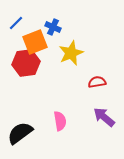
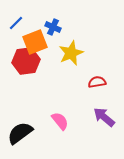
red hexagon: moved 2 px up
pink semicircle: rotated 30 degrees counterclockwise
